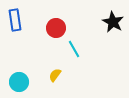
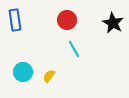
black star: moved 1 px down
red circle: moved 11 px right, 8 px up
yellow semicircle: moved 6 px left, 1 px down
cyan circle: moved 4 px right, 10 px up
